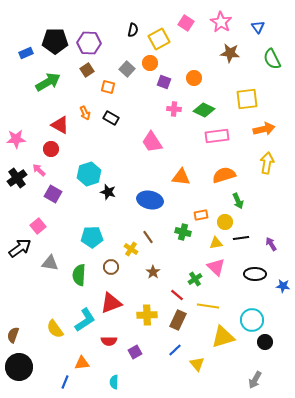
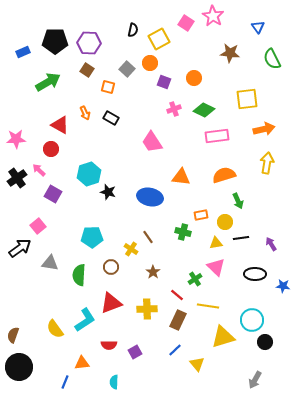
pink star at (221, 22): moved 8 px left, 6 px up
blue rectangle at (26, 53): moved 3 px left, 1 px up
brown square at (87, 70): rotated 24 degrees counterclockwise
pink cross at (174, 109): rotated 24 degrees counterclockwise
blue ellipse at (150, 200): moved 3 px up
yellow cross at (147, 315): moved 6 px up
red semicircle at (109, 341): moved 4 px down
